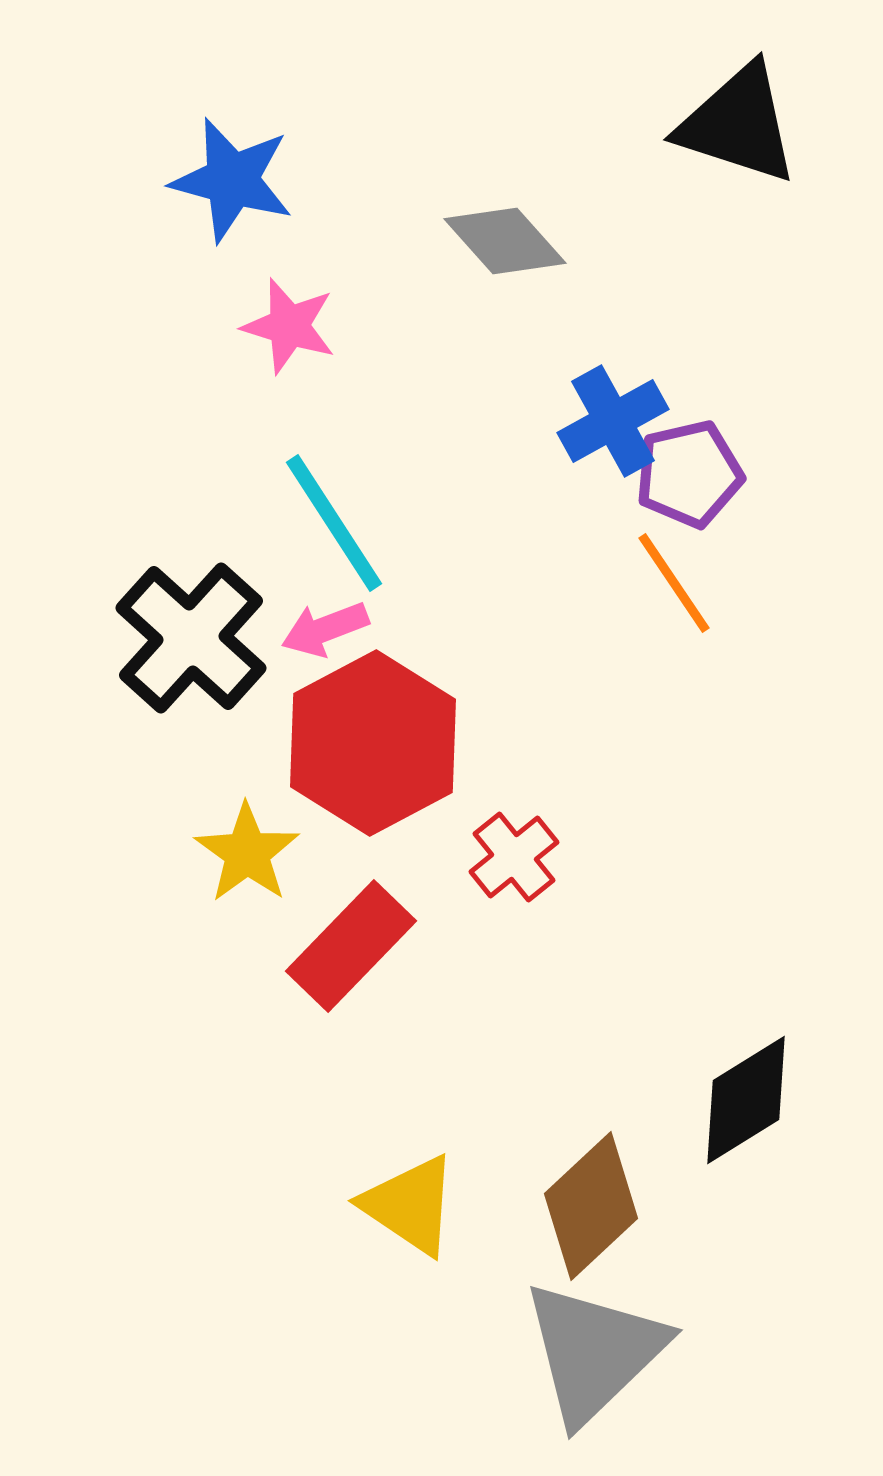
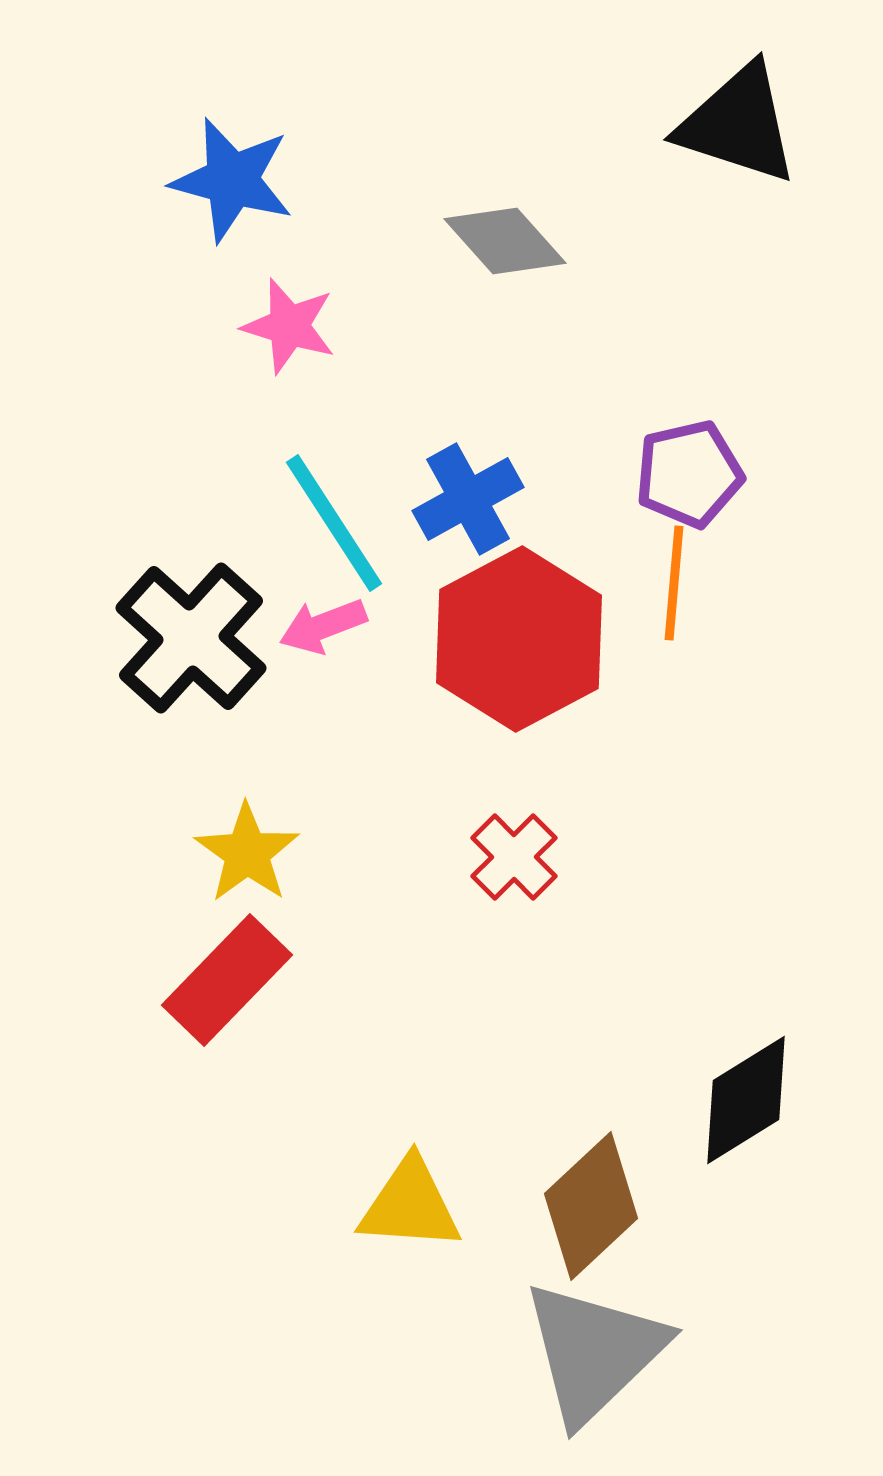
blue cross: moved 145 px left, 78 px down
orange line: rotated 39 degrees clockwise
pink arrow: moved 2 px left, 3 px up
red hexagon: moved 146 px right, 104 px up
red cross: rotated 6 degrees counterclockwise
red rectangle: moved 124 px left, 34 px down
yellow triangle: rotated 30 degrees counterclockwise
